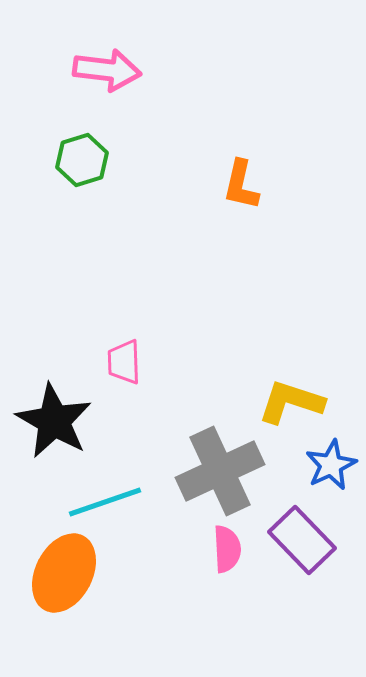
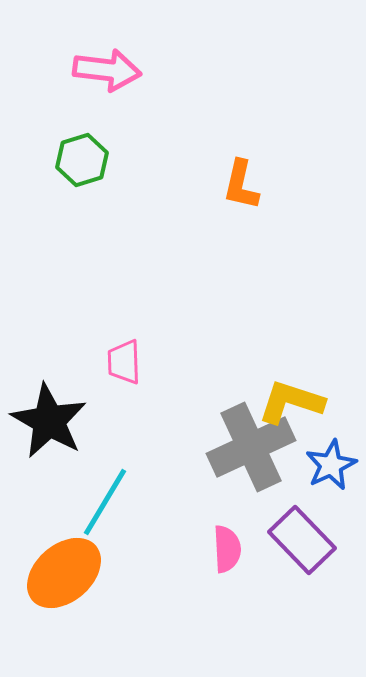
black star: moved 5 px left
gray cross: moved 31 px right, 24 px up
cyan line: rotated 40 degrees counterclockwise
orange ellipse: rotated 22 degrees clockwise
